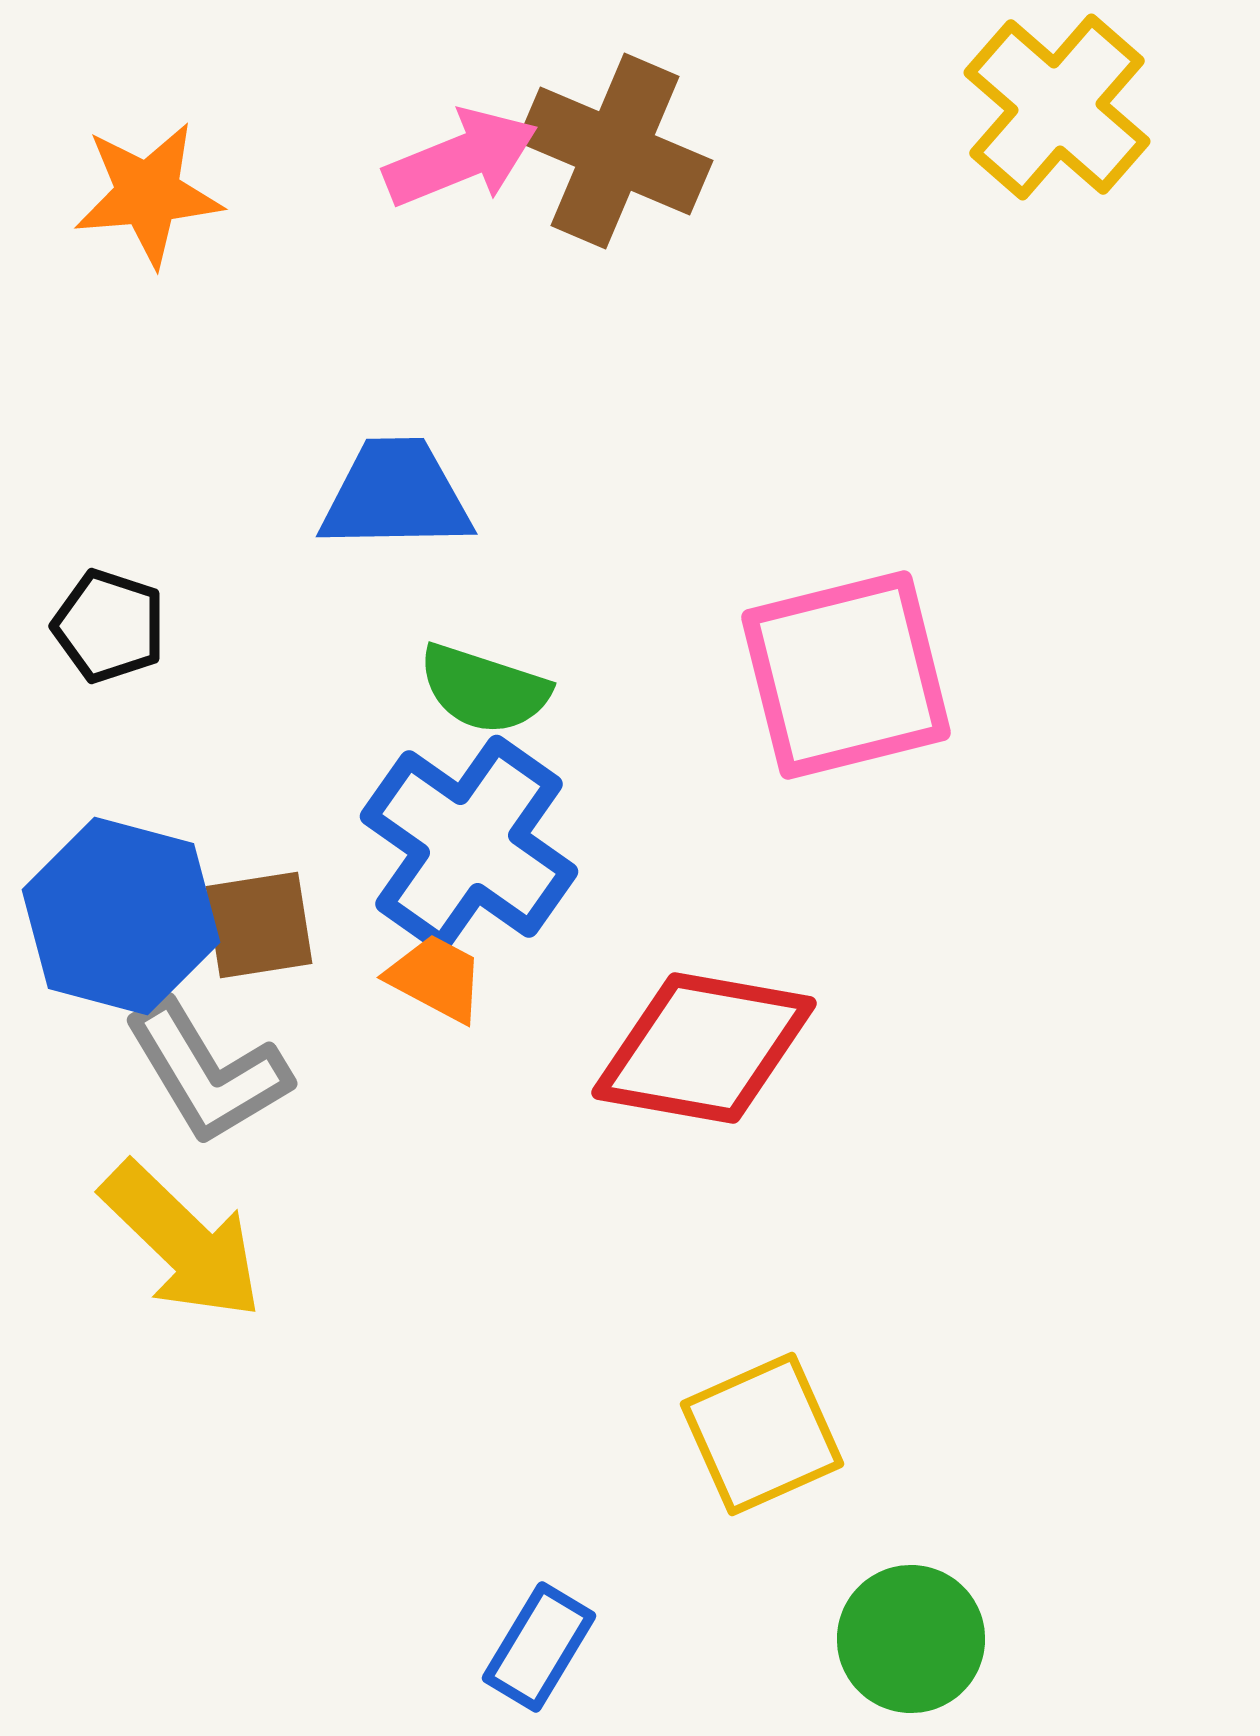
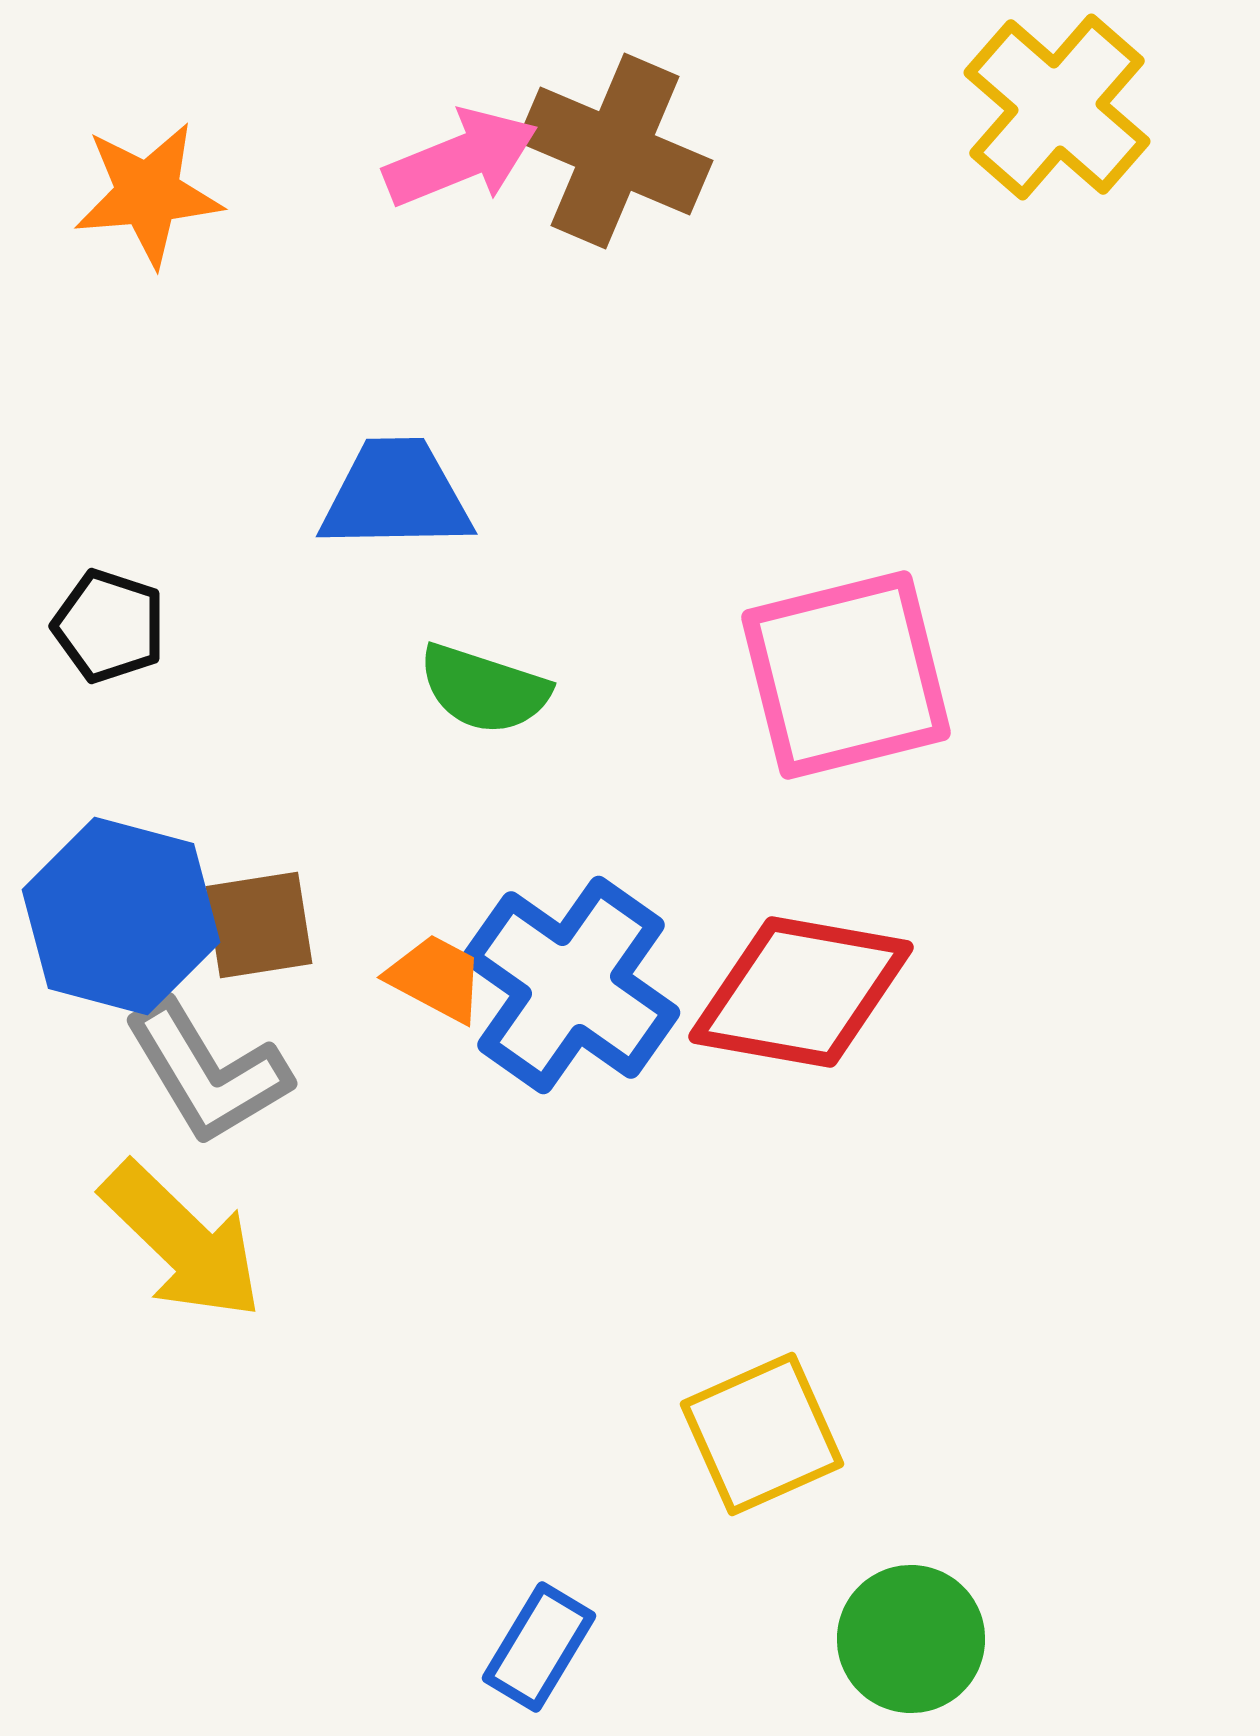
blue cross: moved 102 px right, 141 px down
red diamond: moved 97 px right, 56 px up
